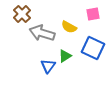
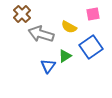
gray arrow: moved 1 px left, 1 px down
blue square: moved 2 px left, 1 px up; rotated 30 degrees clockwise
